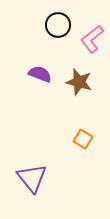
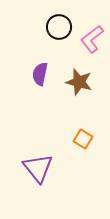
black circle: moved 1 px right, 2 px down
purple semicircle: rotated 100 degrees counterclockwise
purple triangle: moved 6 px right, 10 px up
